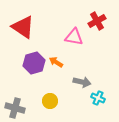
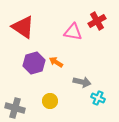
pink triangle: moved 1 px left, 5 px up
